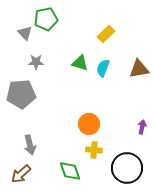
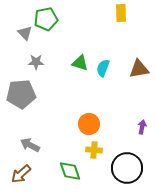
yellow rectangle: moved 15 px right, 21 px up; rotated 48 degrees counterclockwise
gray arrow: rotated 132 degrees clockwise
